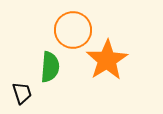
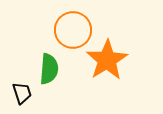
green semicircle: moved 1 px left, 2 px down
